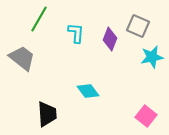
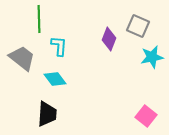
green line: rotated 32 degrees counterclockwise
cyan L-shape: moved 17 px left, 13 px down
purple diamond: moved 1 px left
cyan diamond: moved 33 px left, 12 px up
black trapezoid: rotated 8 degrees clockwise
